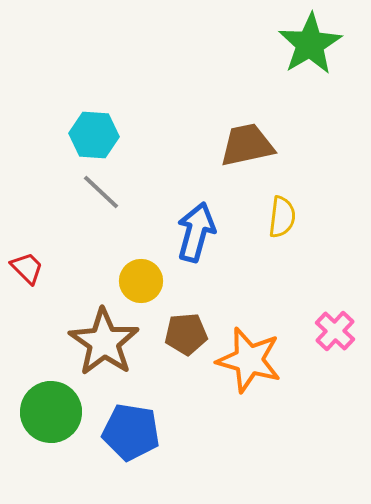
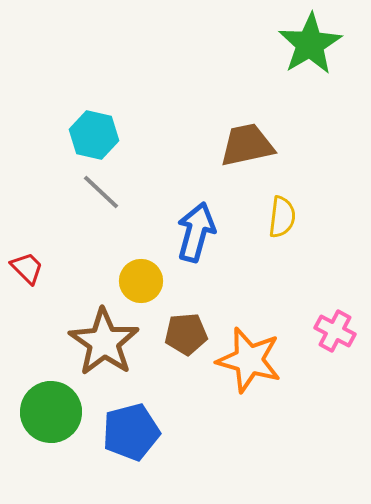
cyan hexagon: rotated 9 degrees clockwise
pink cross: rotated 15 degrees counterclockwise
blue pentagon: rotated 24 degrees counterclockwise
